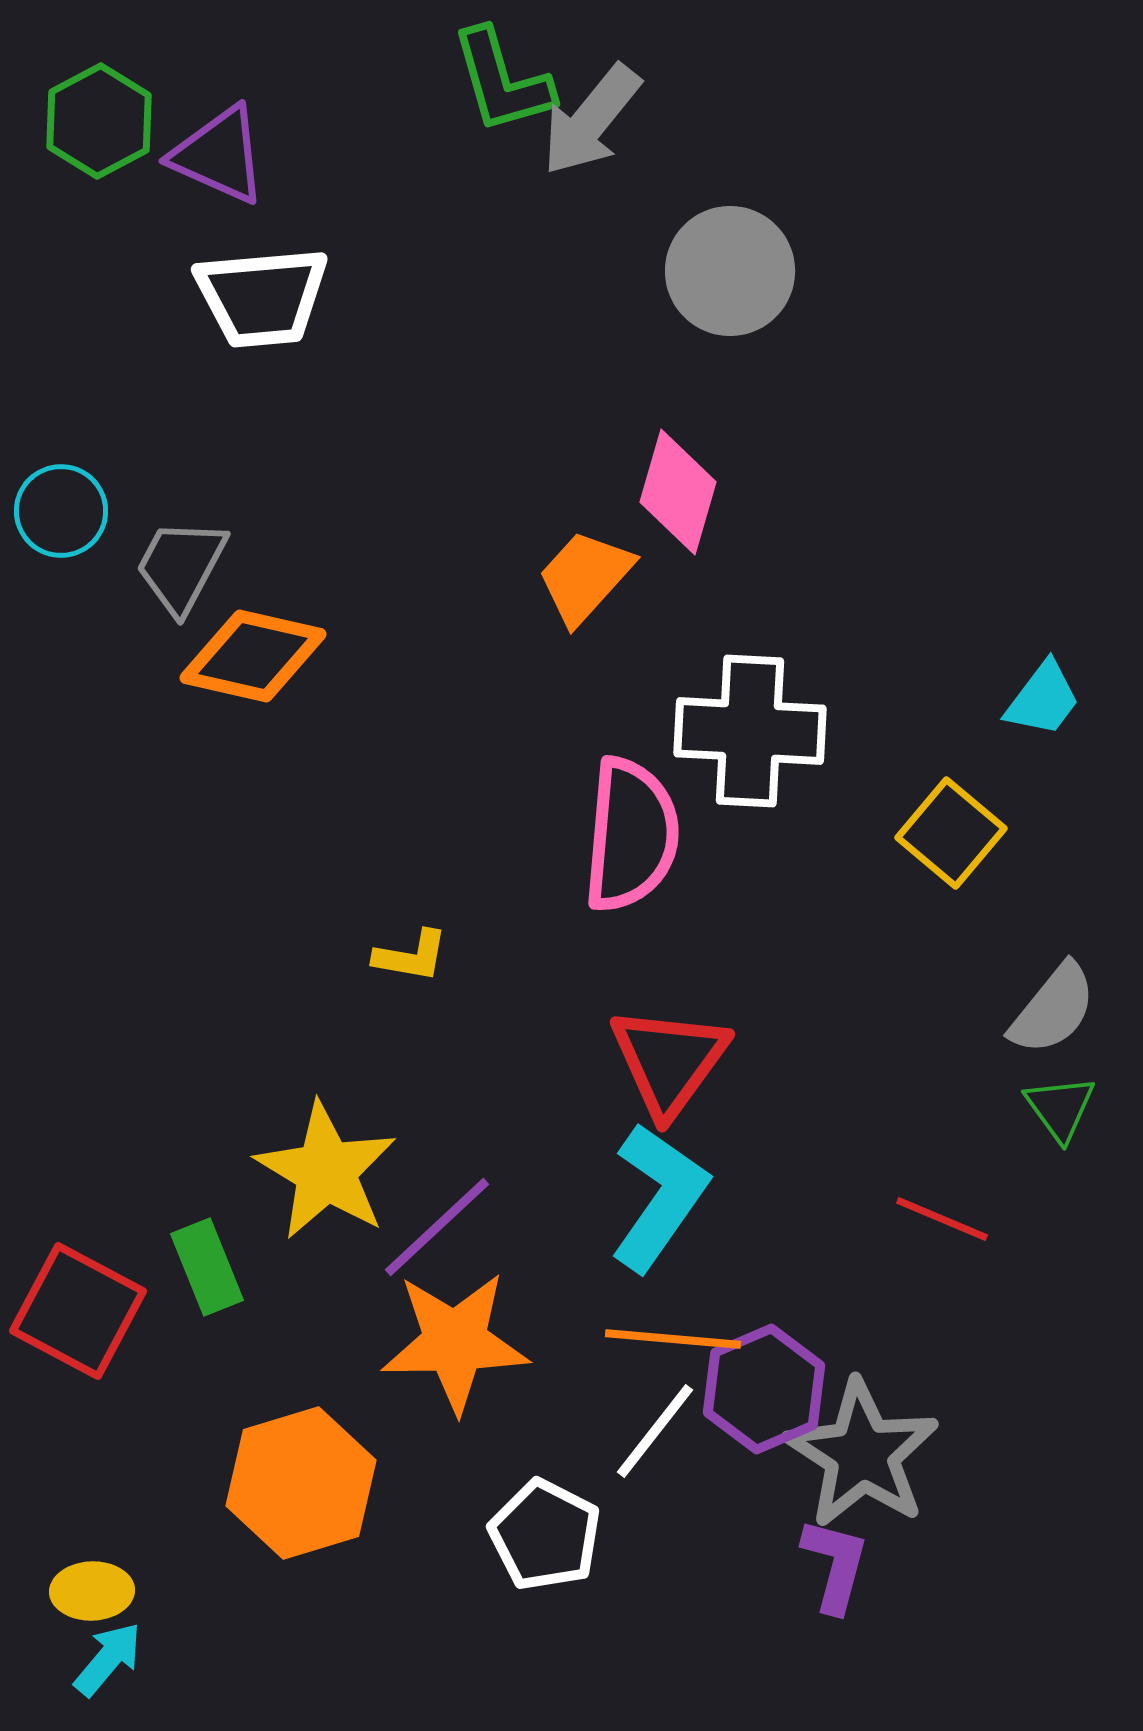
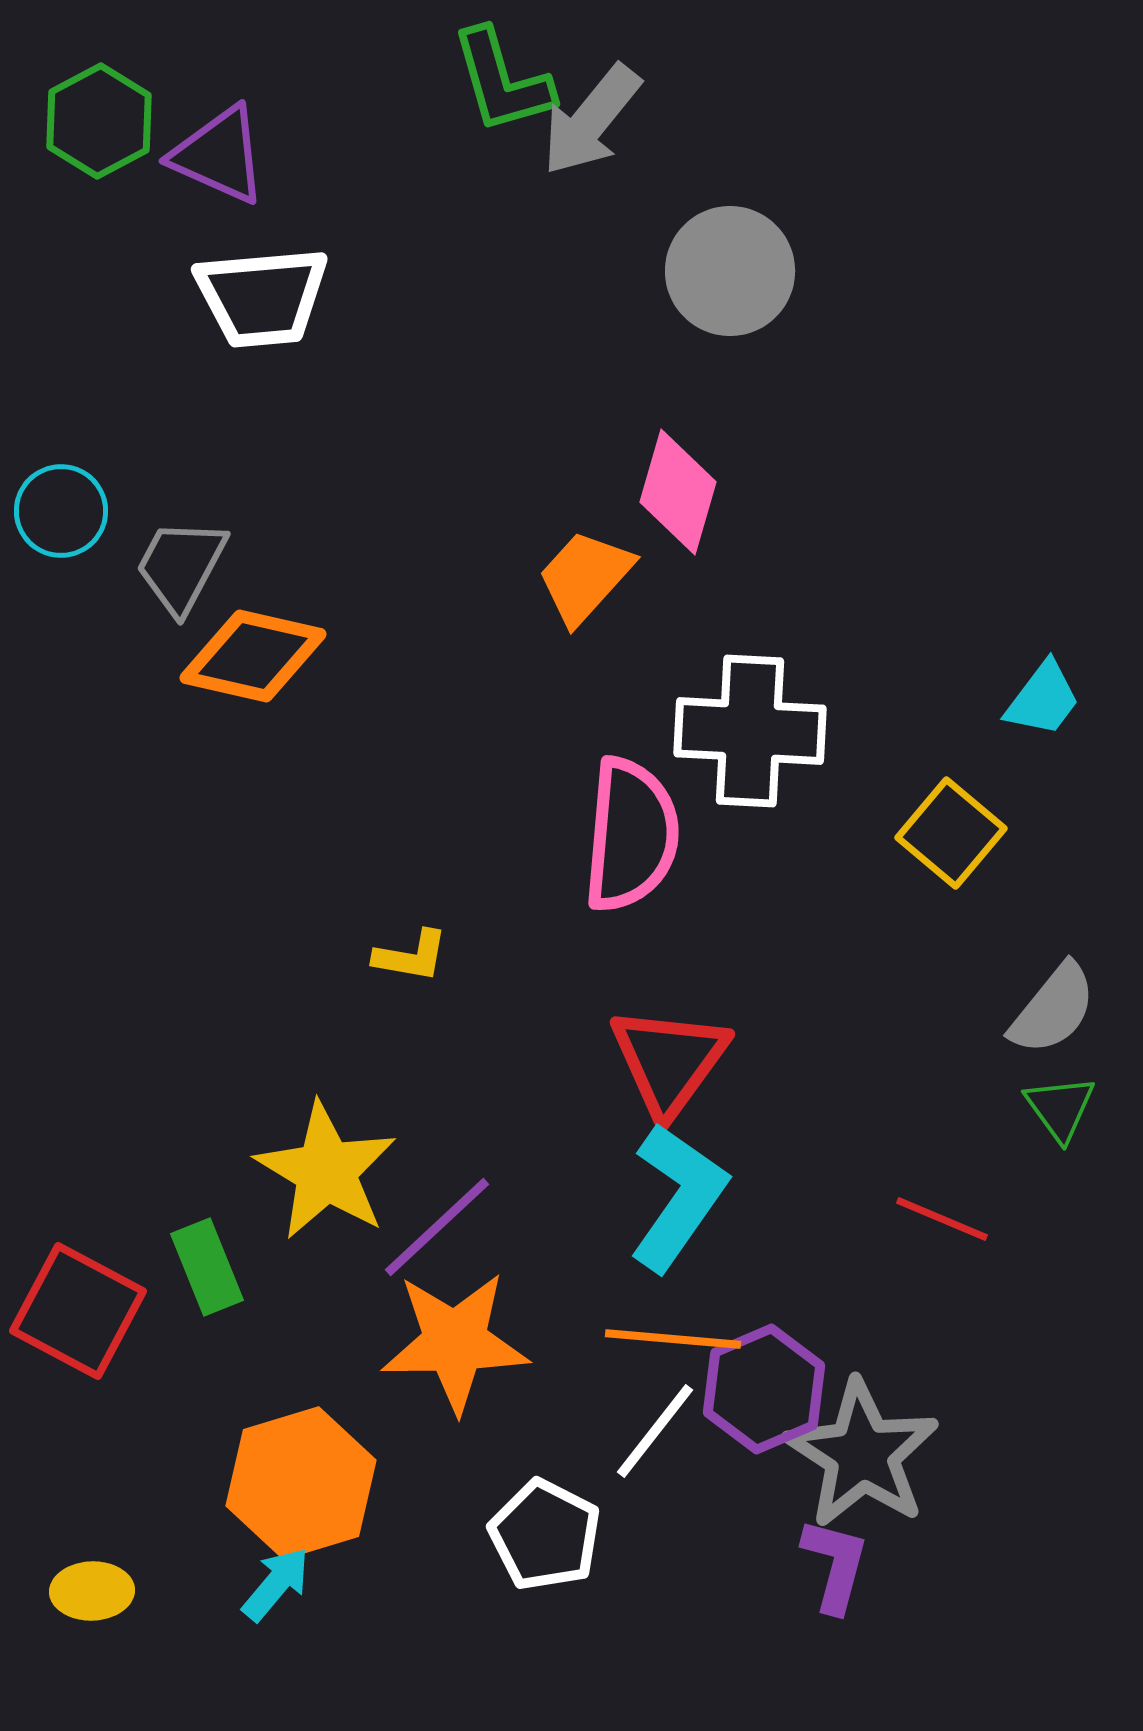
cyan L-shape: moved 19 px right
cyan arrow: moved 168 px right, 75 px up
